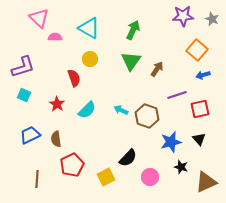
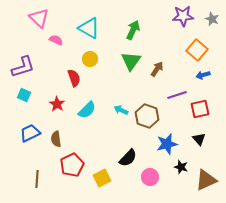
pink semicircle: moved 1 px right, 3 px down; rotated 24 degrees clockwise
blue trapezoid: moved 2 px up
blue star: moved 4 px left, 2 px down
yellow square: moved 4 px left, 1 px down
brown triangle: moved 2 px up
